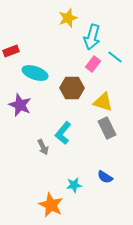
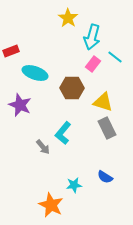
yellow star: rotated 18 degrees counterclockwise
gray arrow: rotated 14 degrees counterclockwise
